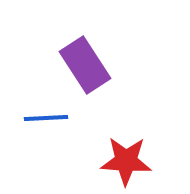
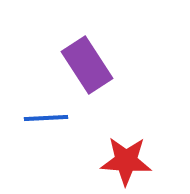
purple rectangle: moved 2 px right
